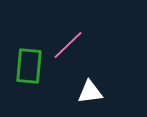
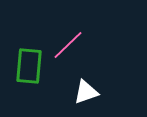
white triangle: moved 4 px left; rotated 12 degrees counterclockwise
